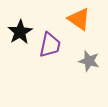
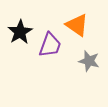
orange triangle: moved 2 px left, 6 px down
purple trapezoid: rotated 8 degrees clockwise
